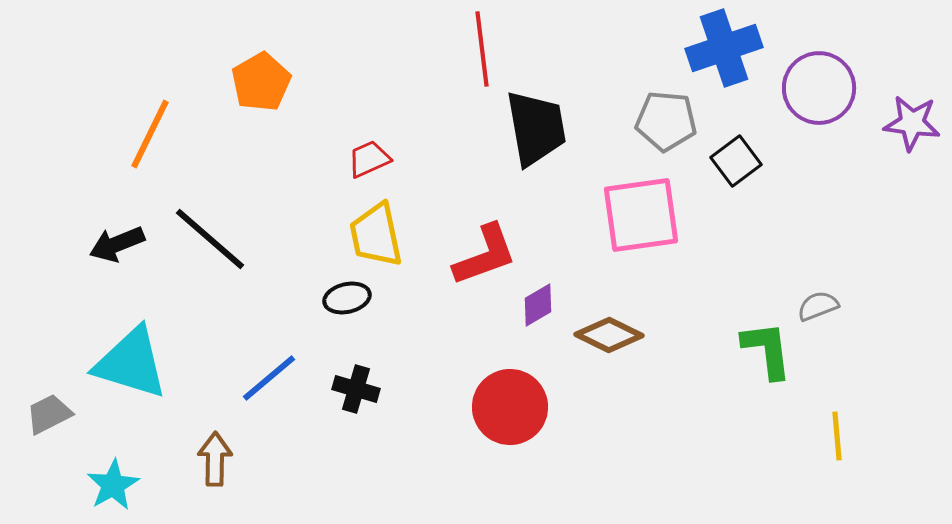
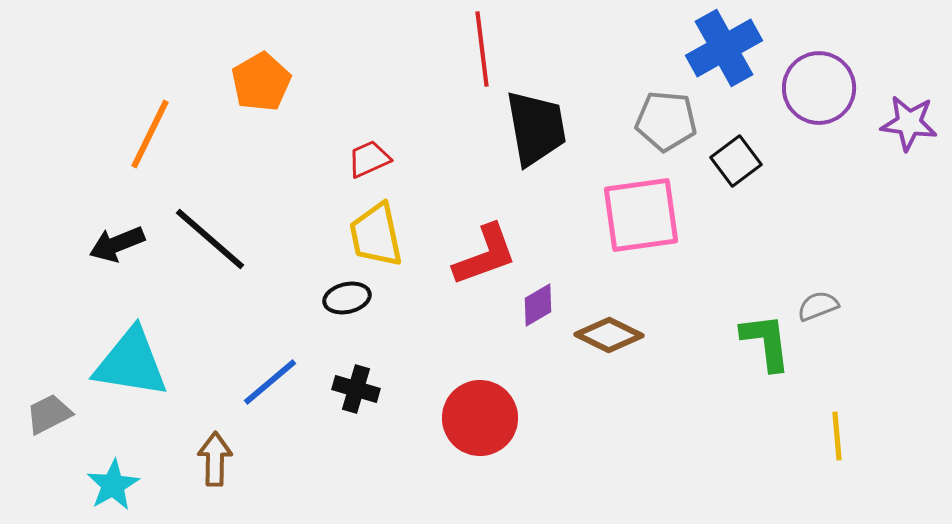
blue cross: rotated 10 degrees counterclockwise
purple star: moved 3 px left
green L-shape: moved 1 px left, 8 px up
cyan triangle: rotated 8 degrees counterclockwise
blue line: moved 1 px right, 4 px down
red circle: moved 30 px left, 11 px down
